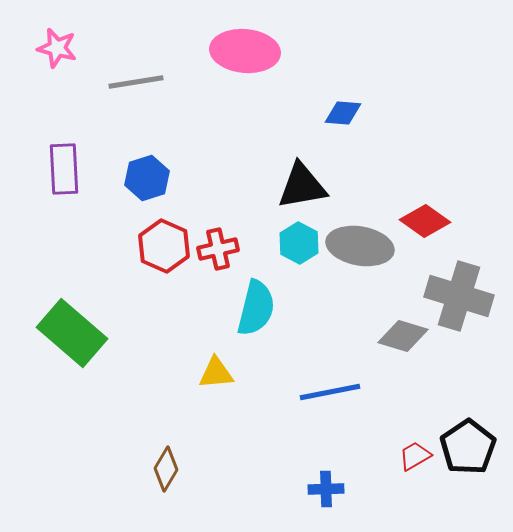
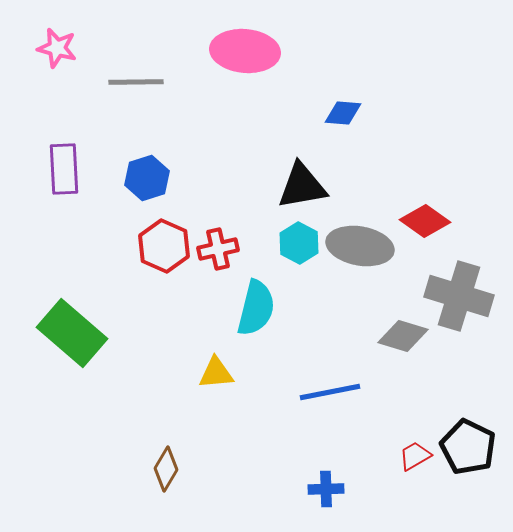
gray line: rotated 8 degrees clockwise
black pentagon: rotated 12 degrees counterclockwise
